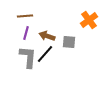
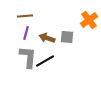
brown arrow: moved 2 px down
gray square: moved 2 px left, 5 px up
black line: moved 7 px down; rotated 18 degrees clockwise
